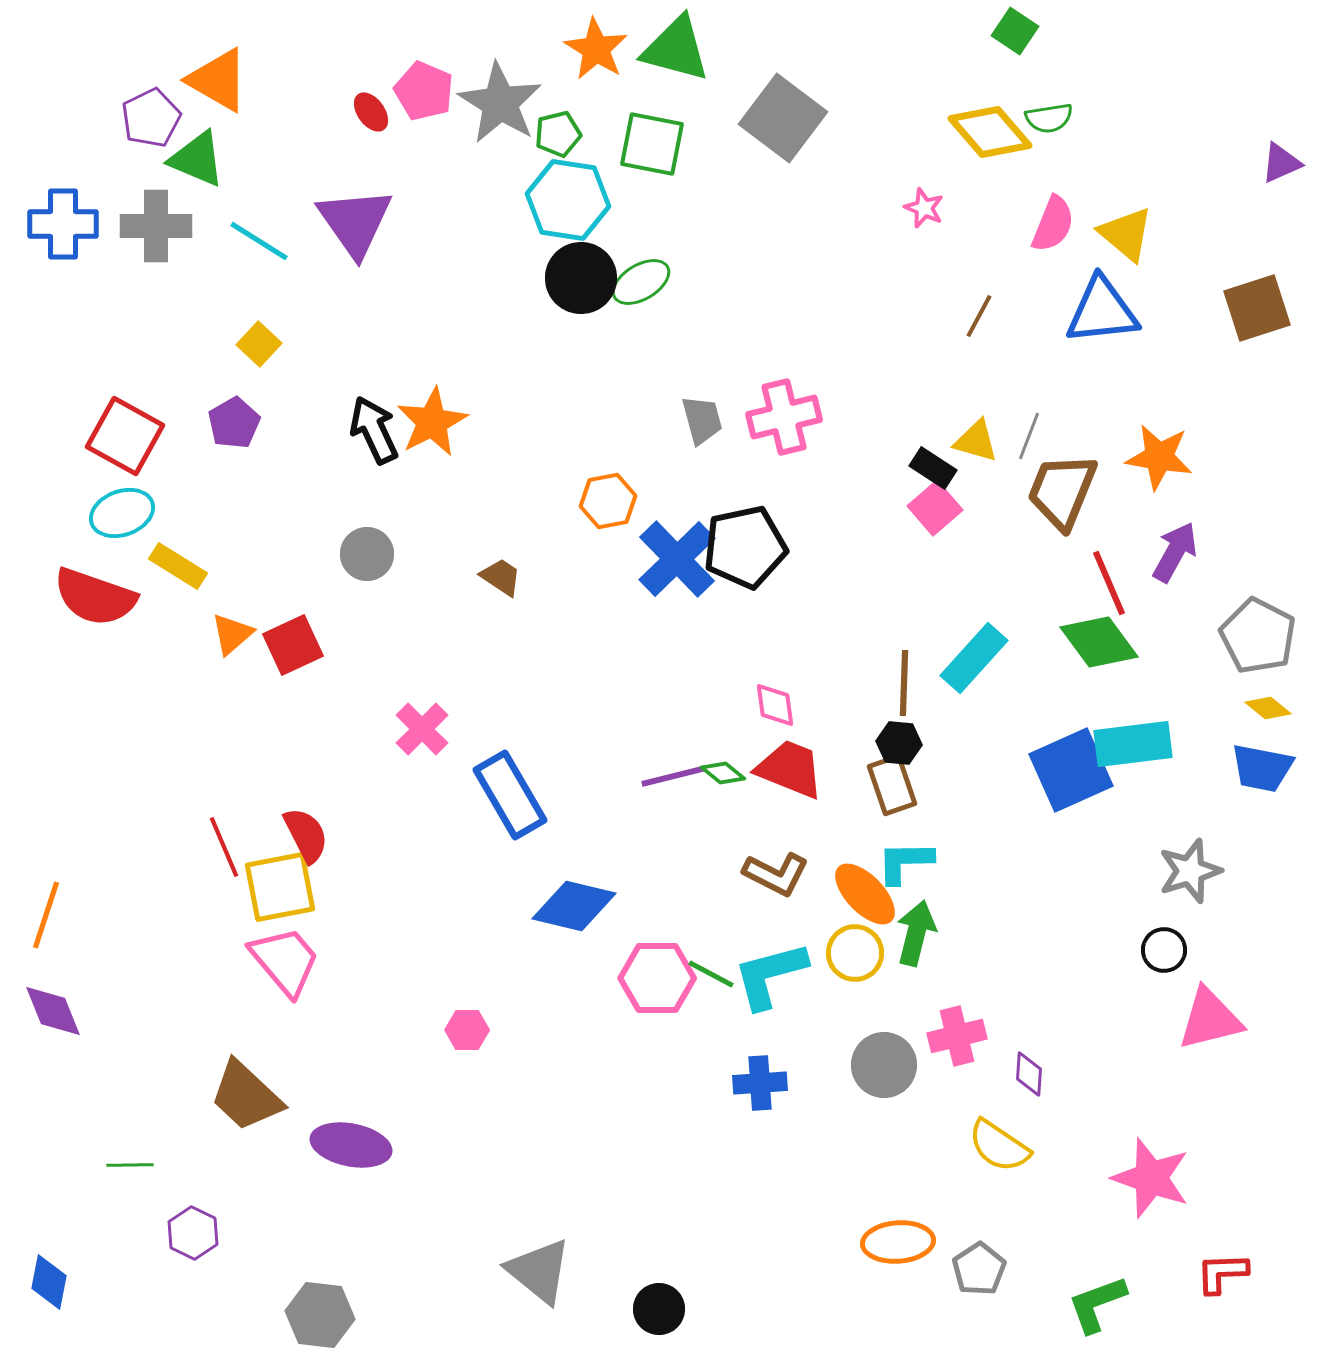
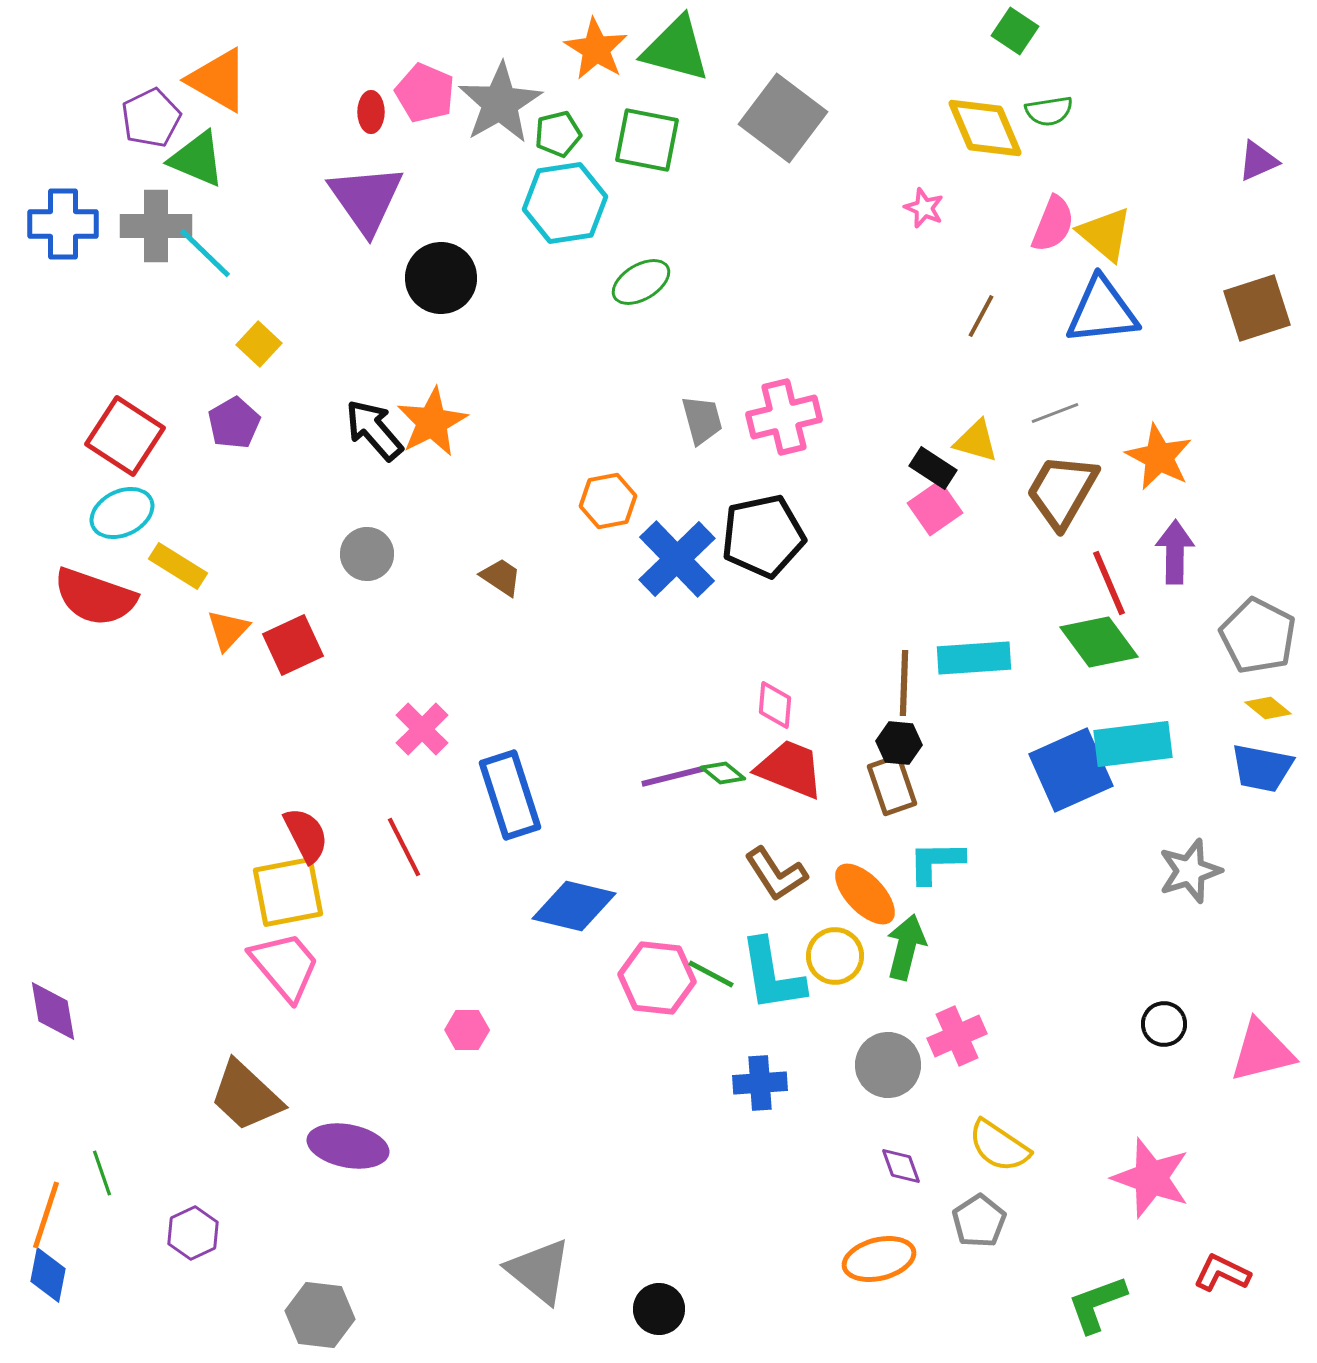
pink pentagon at (424, 91): moved 1 px right, 2 px down
gray star at (500, 103): rotated 10 degrees clockwise
red ellipse at (371, 112): rotated 36 degrees clockwise
green semicircle at (1049, 118): moved 7 px up
yellow diamond at (990, 132): moved 5 px left, 4 px up; rotated 18 degrees clockwise
green square at (652, 144): moved 5 px left, 4 px up
purple triangle at (1281, 163): moved 23 px left, 2 px up
cyan hexagon at (568, 200): moved 3 px left, 3 px down; rotated 18 degrees counterclockwise
purple triangle at (355, 222): moved 11 px right, 23 px up
yellow triangle at (1126, 234): moved 21 px left
cyan line at (259, 241): moved 54 px left, 12 px down; rotated 12 degrees clockwise
black circle at (581, 278): moved 140 px left
brown line at (979, 316): moved 2 px right
black arrow at (374, 430): rotated 16 degrees counterclockwise
red square at (125, 436): rotated 4 degrees clockwise
gray line at (1029, 436): moved 26 px right, 23 px up; rotated 48 degrees clockwise
orange star at (1159, 457): rotated 18 degrees clockwise
brown trapezoid at (1062, 491): rotated 8 degrees clockwise
pink square at (935, 508): rotated 6 degrees clockwise
cyan ellipse at (122, 513): rotated 6 degrees counterclockwise
black pentagon at (745, 547): moved 18 px right, 11 px up
purple arrow at (1175, 552): rotated 28 degrees counterclockwise
orange triangle at (232, 634): moved 4 px left, 4 px up; rotated 6 degrees counterclockwise
cyan rectangle at (974, 658): rotated 44 degrees clockwise
pink diamond at (775, 705): rotated 12 degrees clockwise
blue rectangle at (510, 795): rotated 12 degrees clockwise
red line at (224, 847): moved 180 px right; rotated 4 degrees counterclockwise
cyan L-shape at (905, 862): moved 31 px right
brown L-shape at (776, 874): rotated 30 degrees clockwise
yellow square at (280, 887): moved 8 px right, 5 px down
orange line at (46, 915): moved 300 px down
green arrow at (916, 933): moved 10 px left, 14 px down
black circle at (1164, 950): moved 74 px down
yellow circle at (855, 953): moved 20 px left, 3 px down
pink trapezoid at (285, 961): moved 5 px down
cyan L-shape at (770, 975): moved 2 px right; rotated 84 degrees counterclockwise
pink hexagon at (657, 978): rotated 6 degrees clockwise
purple diamond at (53, 1011): rotated 12 degrees clockwise
pink triangle at (1210, 1019): moved 52 px right, 32 px down
pink cross at (957, 1036): rotated 10 degrees counterclockwise
gray circle at (884, 1065): moved 4 px right
purple diamond at (1029, 1074): moved 128 px left, 92 px down; rotated 24 degrees counterclockwise
purple ellipse at (351, 1145): moved 3 px left, 1 px down
green line at (130, 1165): moved 28 px left, 8 px down; rotated 72 degrees clockwise
purple hexagon at (193, 1233): rotated 9 degrees clockwise
orange ellipse at (898, 1242): moved 19 px left, 17 px down; rotated 10 degrees counterclockwise
gray pentagon at (979, 1269): moved 48 px up
red L-shape at (1222, 1273): rotated 28 degrees clockwise
blue diamond at (49, 1282): moved 1 px left, 7 px up
